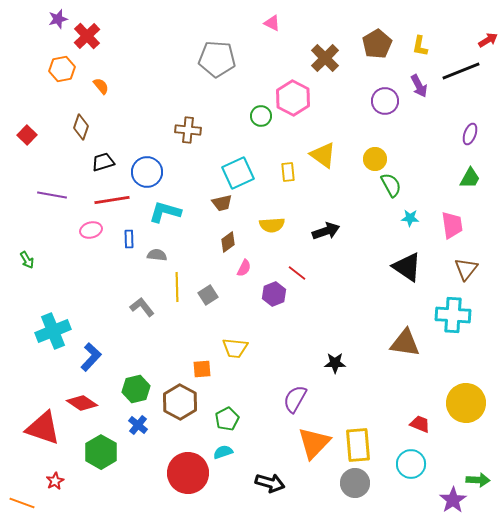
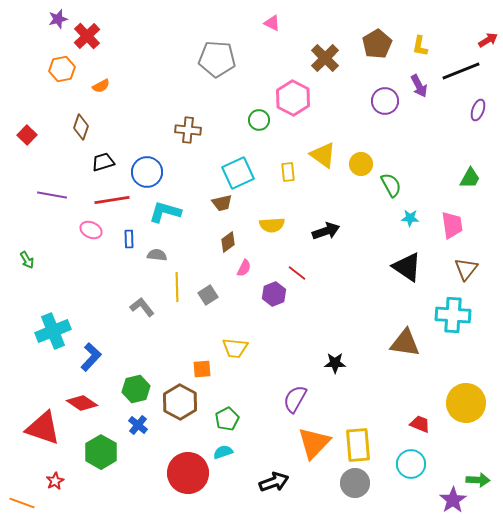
orange semicircle at (101, 86): rotated 102 degrees clockwise
green circle at (261, 116): moved 2 px left, 4 px down
purple ellipse at (470, 134): moved 8 px right, 24 px up
yellow circle at (375, 159): moved 14 px left, 5 px down
pink ellipse at (91, 230): rotated 40 degrees clockwise
black arrow at (270, 483): moved 4 px right, 1 px up; rotated 36 degrees counterclockwise
